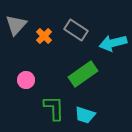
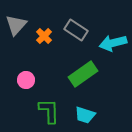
green L-shape: moved 5 px left, 3 px down
